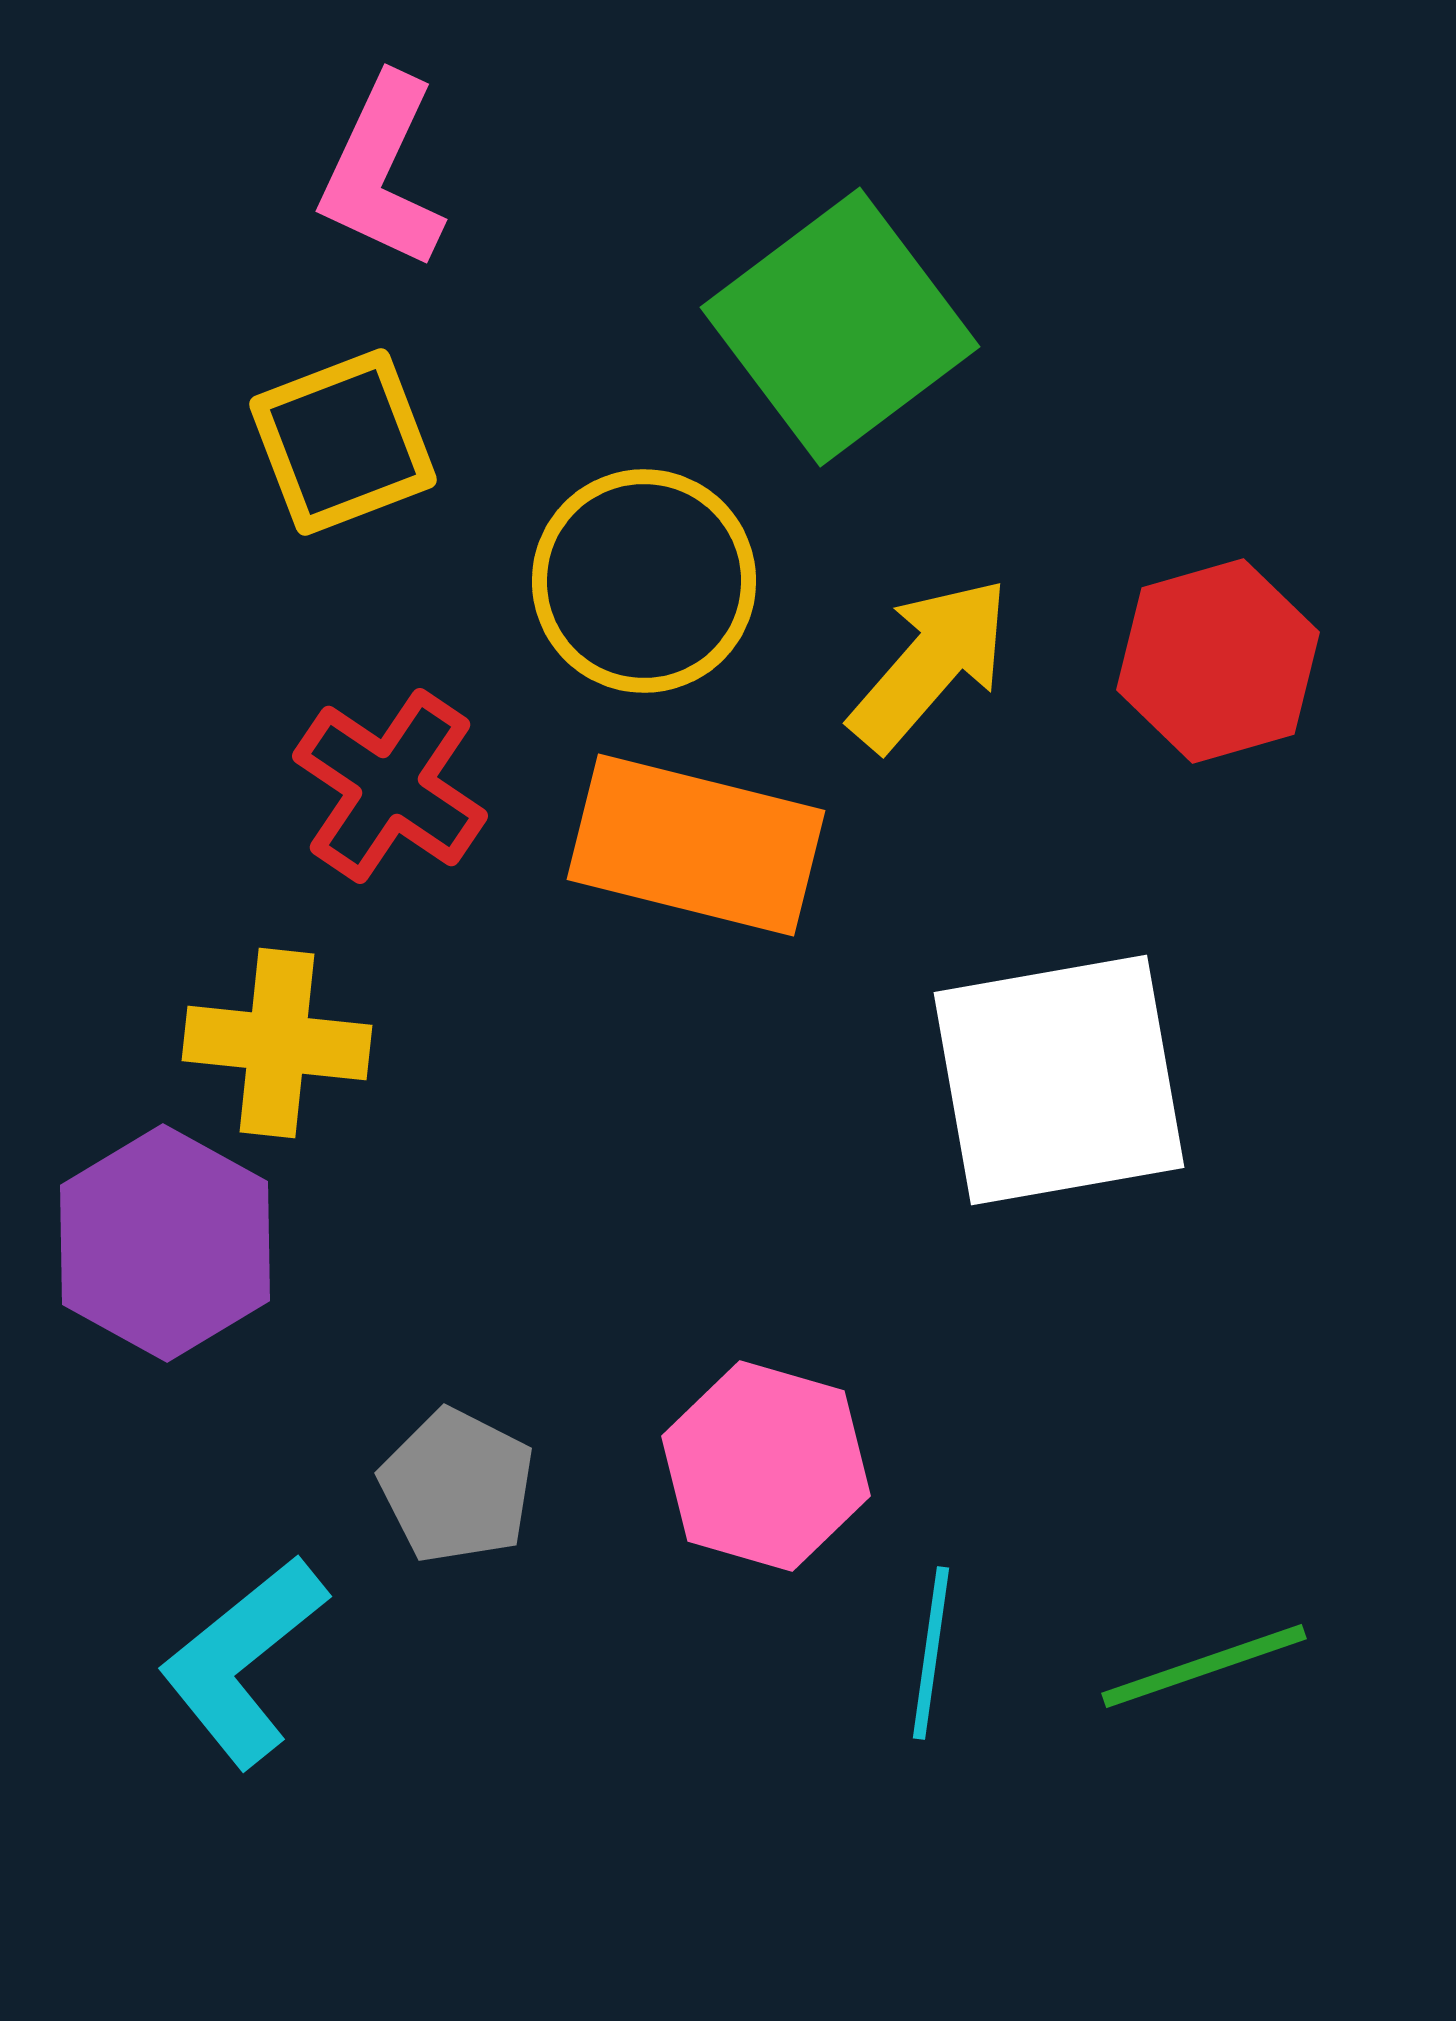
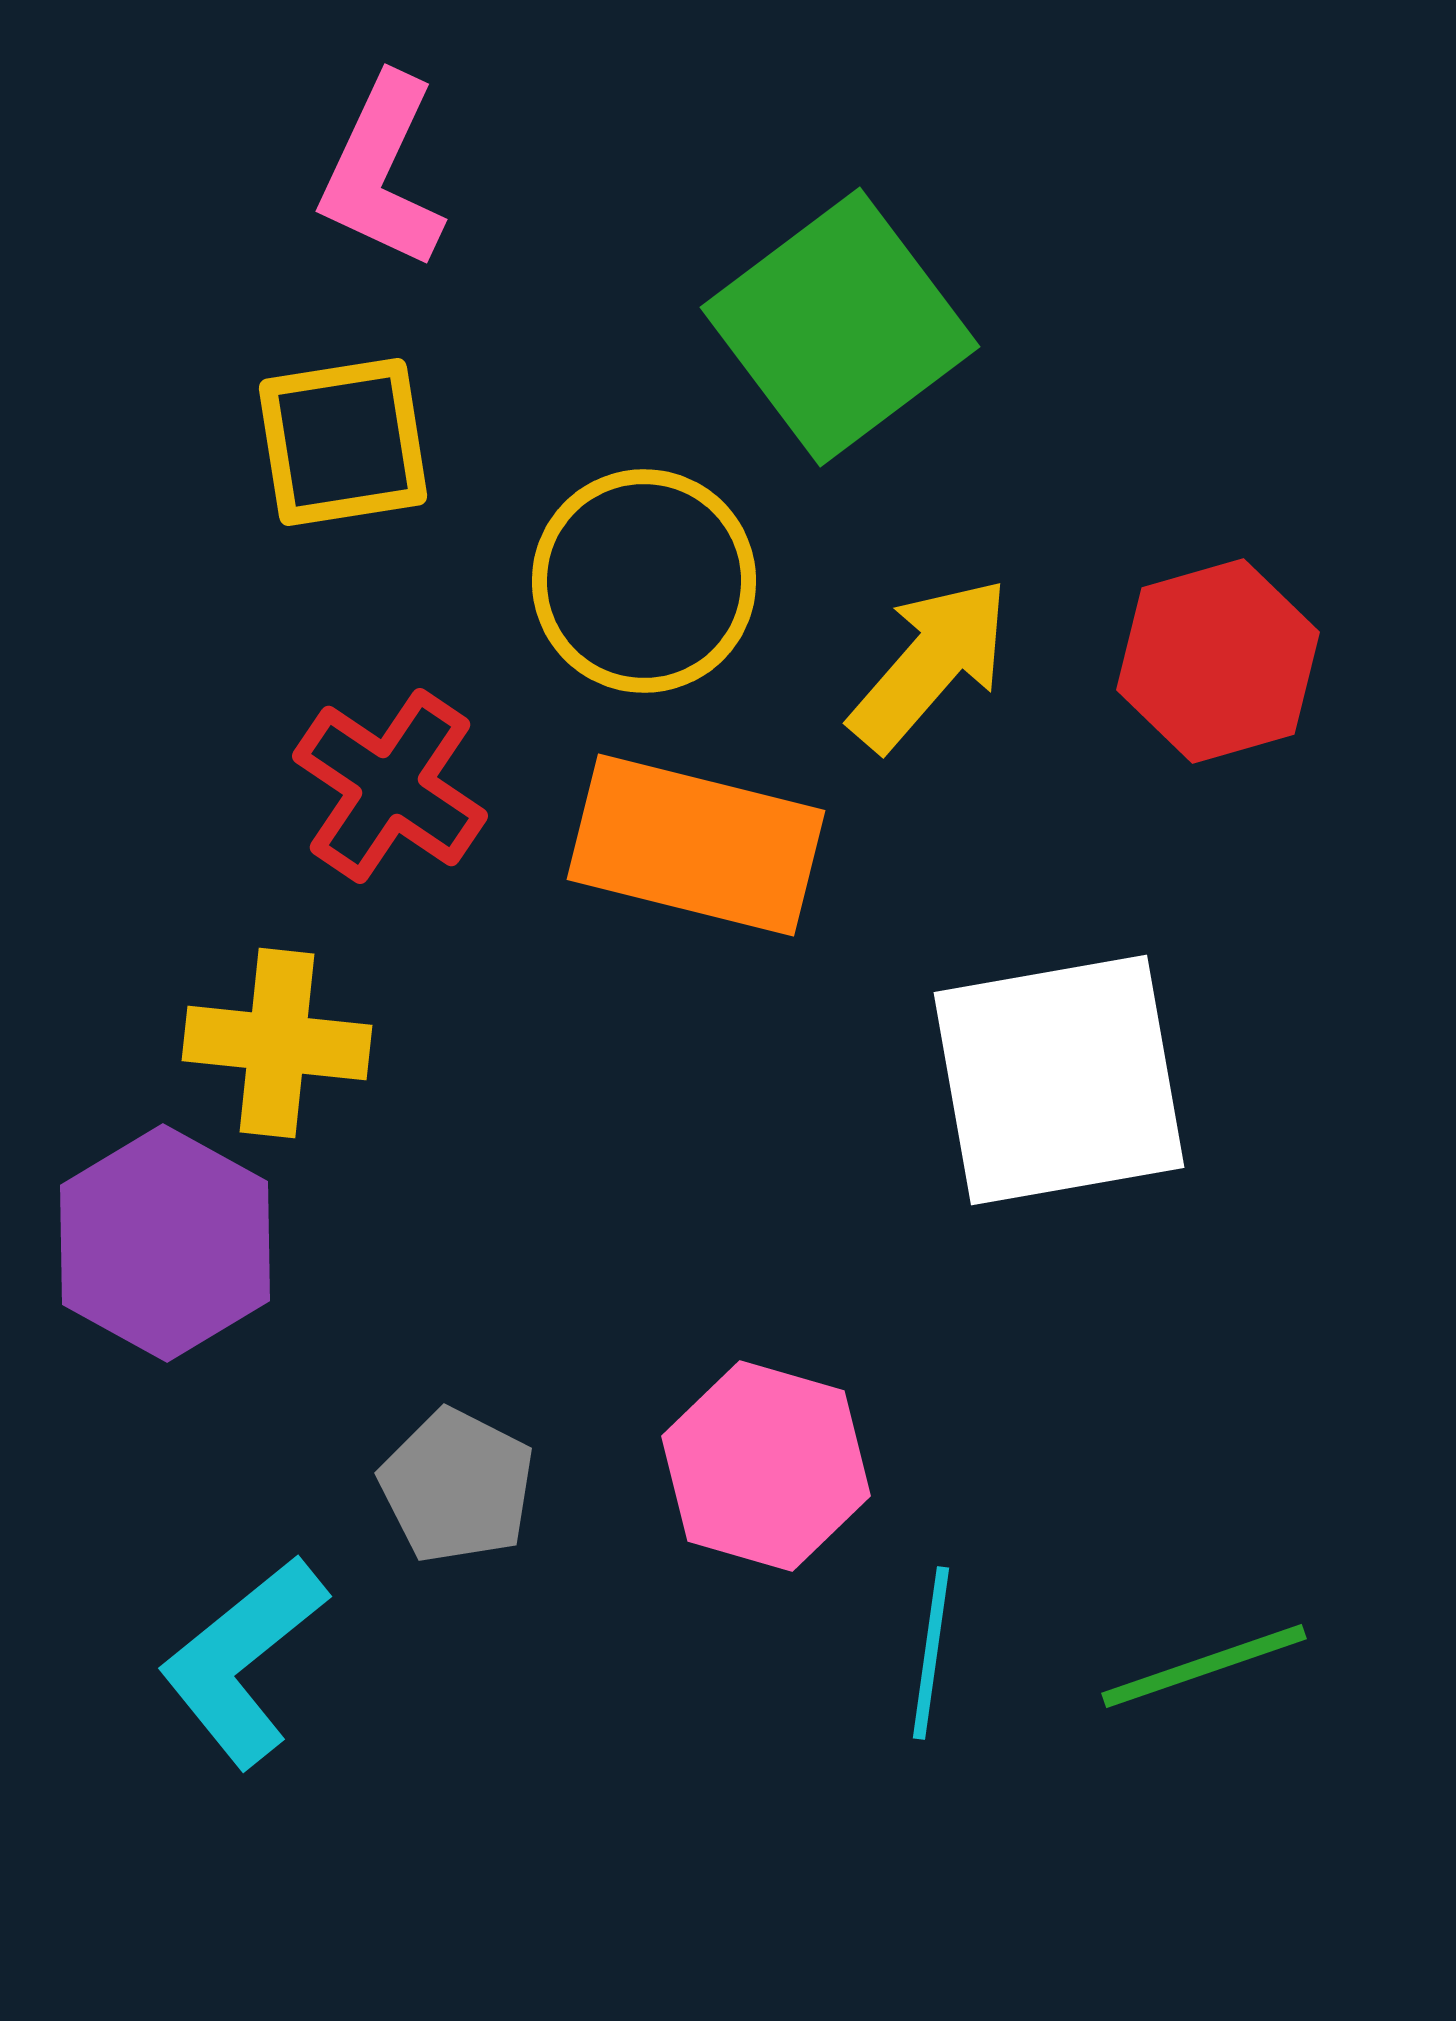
yellow square: rotated 12 degrees clockwise
